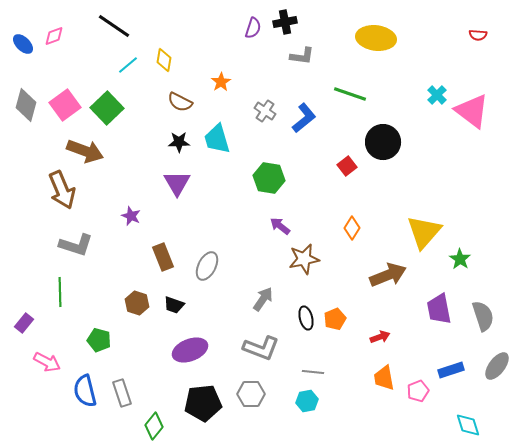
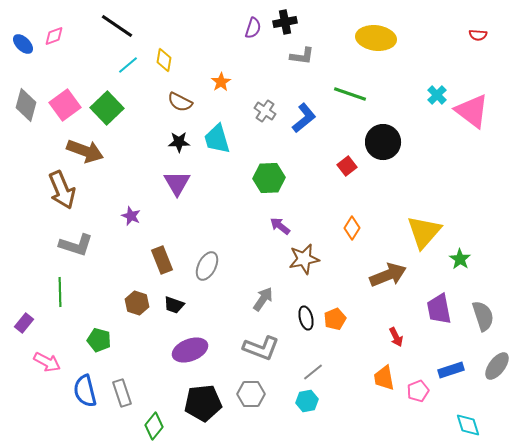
black line at (114, 26): moved 3 px right
green hexagon at (269, 178): rotated 12 degrees counterclockwise
brown rectangle at (163, 257): moved 1 px left, 3 px down
red arrow at (380, 337): moved 16 px right; rotated 84 degrees clockwise
gray line at (313, 372): rotated 45 degrees counterclockwise
